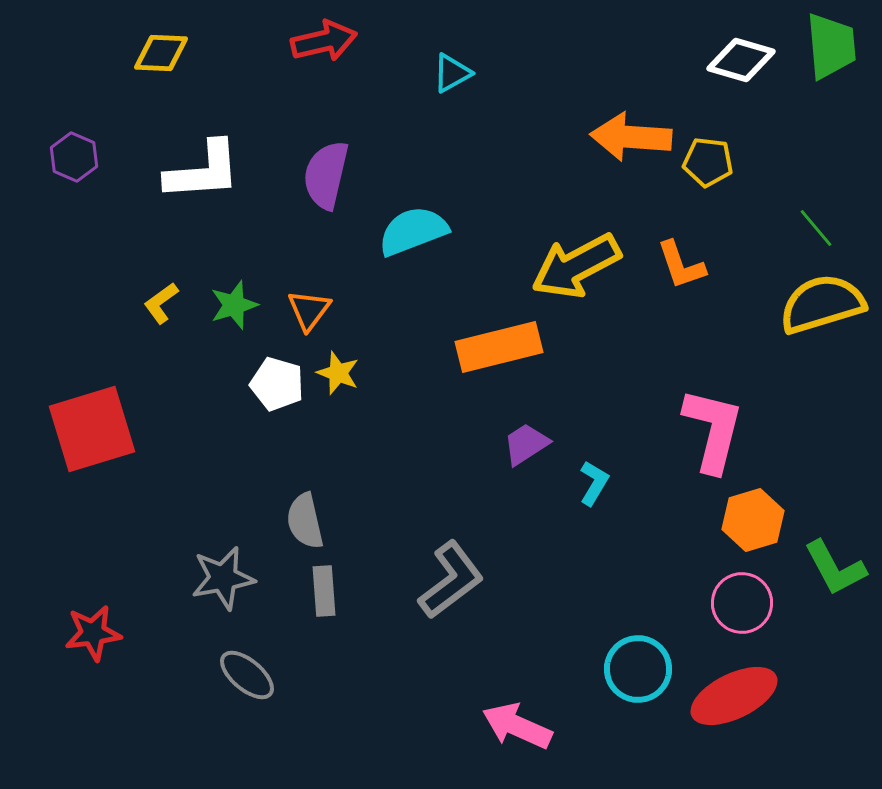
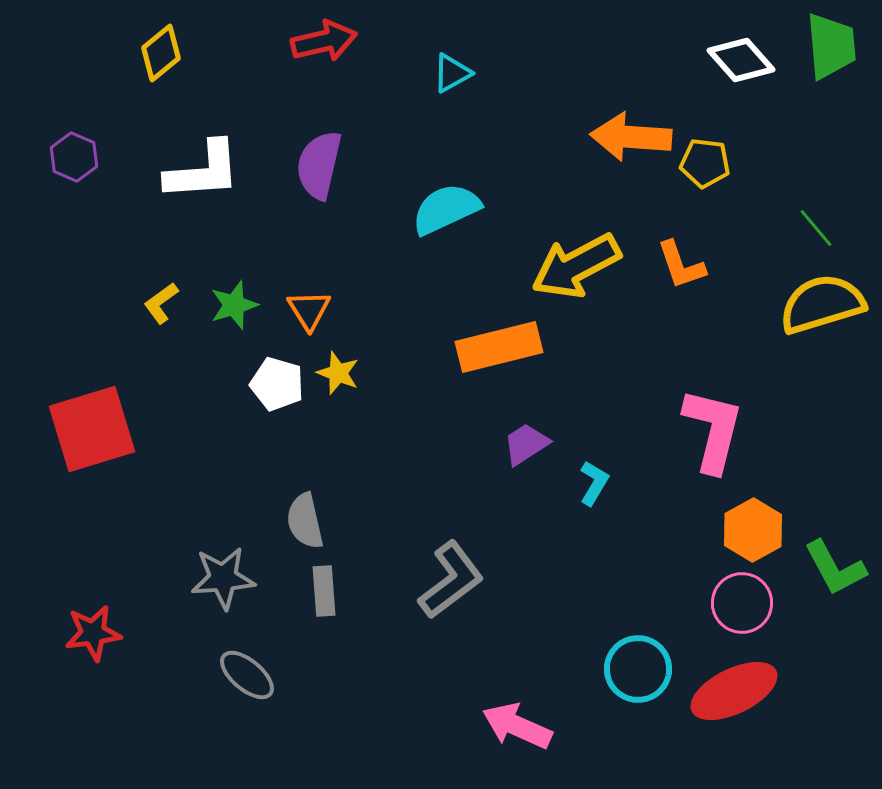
yellow diamond: rotated 42 degrees counterclockwise
white diamond: rotated 32 degrees clockwise
yellow pentagon: moved 3 px left, 1 px down
purple semicircle: moved 7 px left, 10 px up
cyan semicircle: moved 33 px right, 22 px up; rotated 4 degrees counterclockwise
orange triangle: rotated 9 degrees counterclockwise
orange hexagon: moved 10 px down; rotated 12 degrees counterclockwise
gray star: rotated 6 degrees clockwise
red ellipse: moved 5 px up
